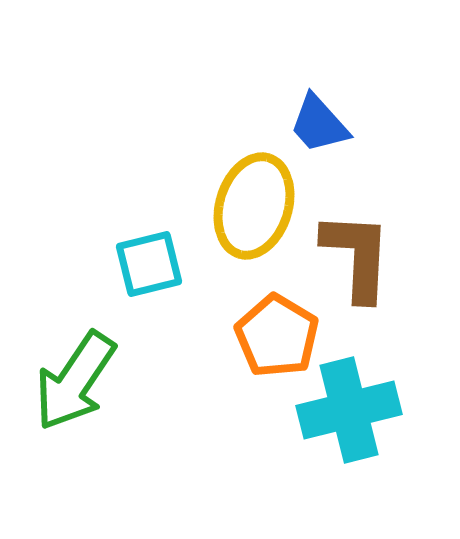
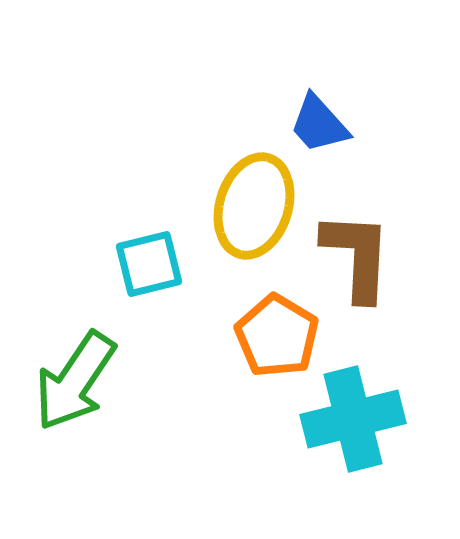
cyan cross: moved 4 px right, 9 px down
